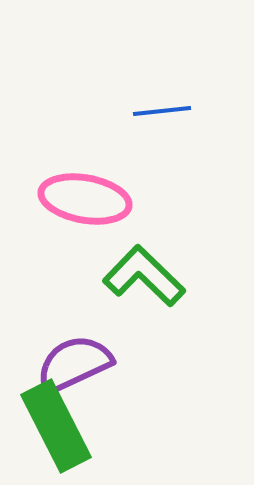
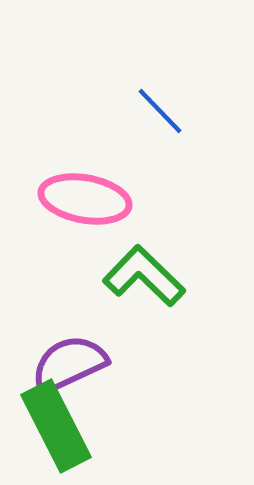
blue line: moved 2 px left; rotated 52 degrees clockwise
purple semicircle: moved 5 px left
